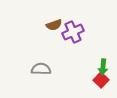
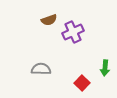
brown semicircle: moved 5 px left, 5 px up
green arrow: moved 2 px right, 1 px down
red square: moved 19 px left, 3 px down
